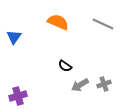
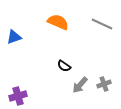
gray line: moved 1 px left
blue triangle: rotated 35 degrees clockwise
black semicircle: moved 1 px left
gray arrow: rotated 18 degrees counterclockwise
